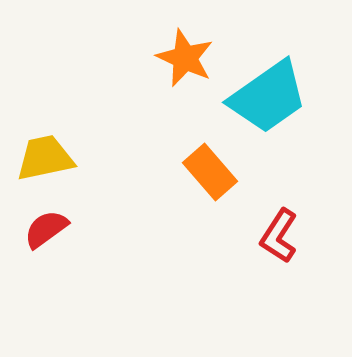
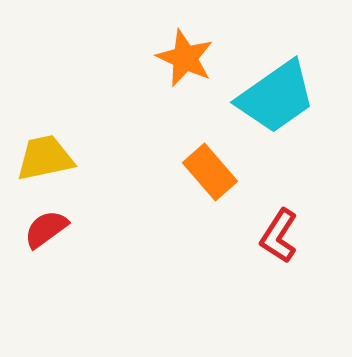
cyan trapezoid: moved 8 px right
